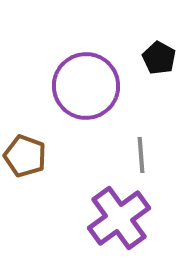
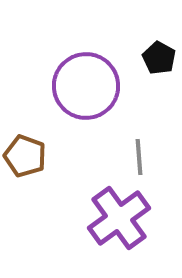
gray line: moved 2 px left, 2 px down
